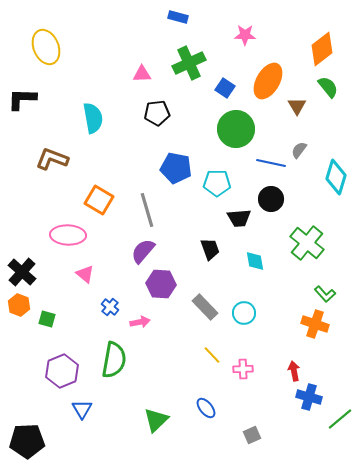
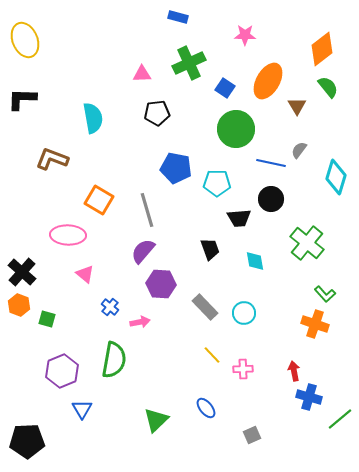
yellow ellipse at (46, 47): moved 21 px left, 7 px up
